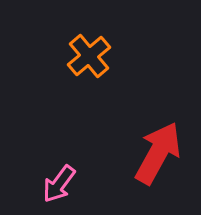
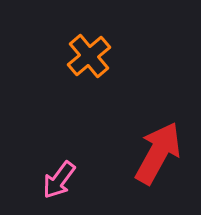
pink arrow: moved 4 px up
